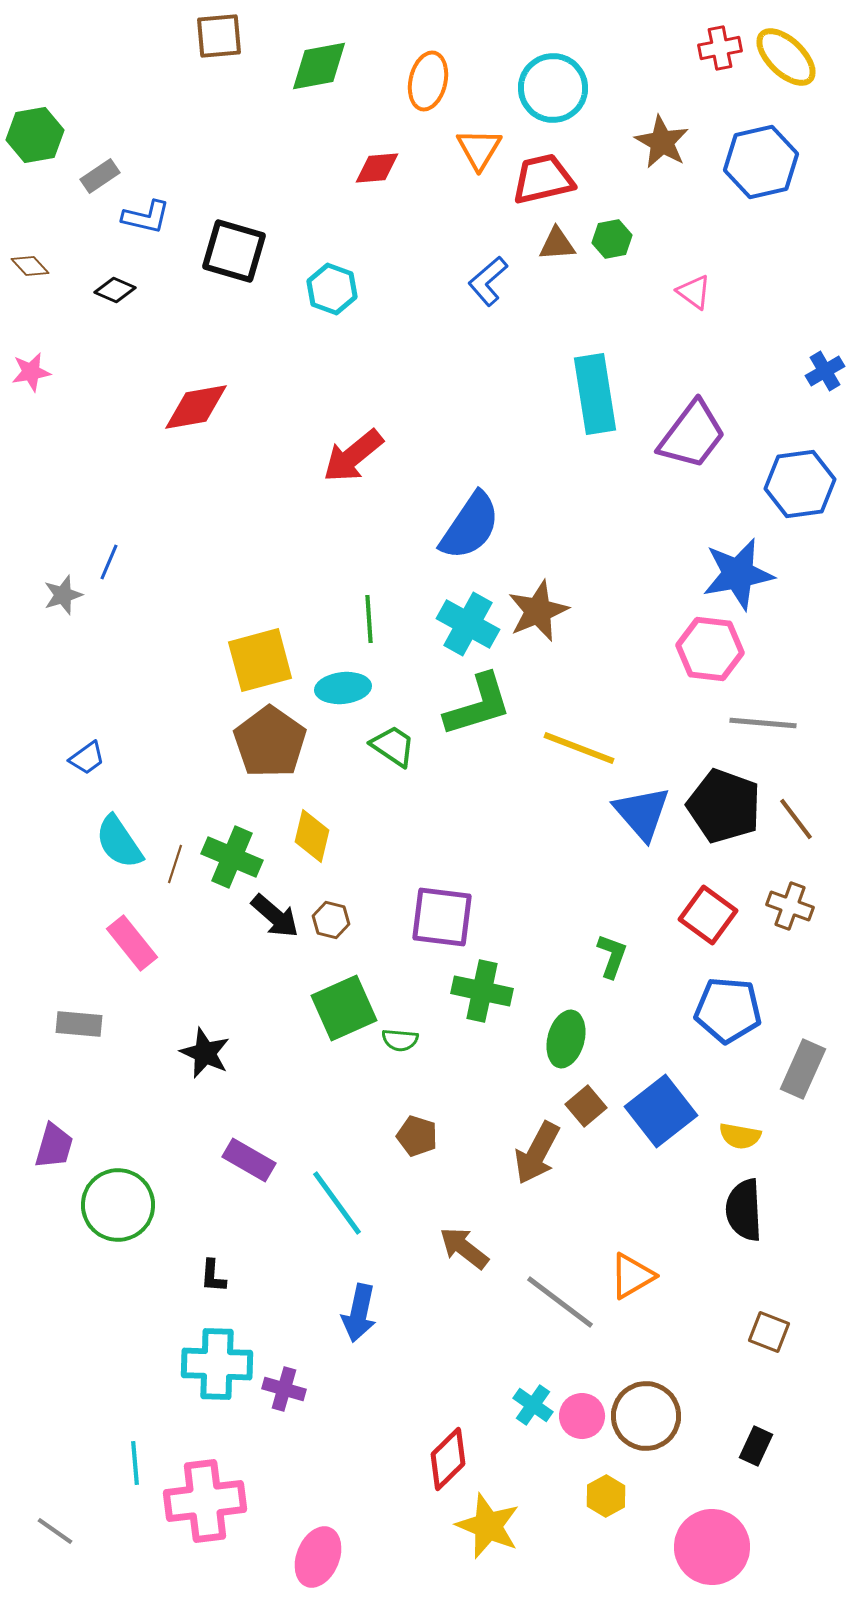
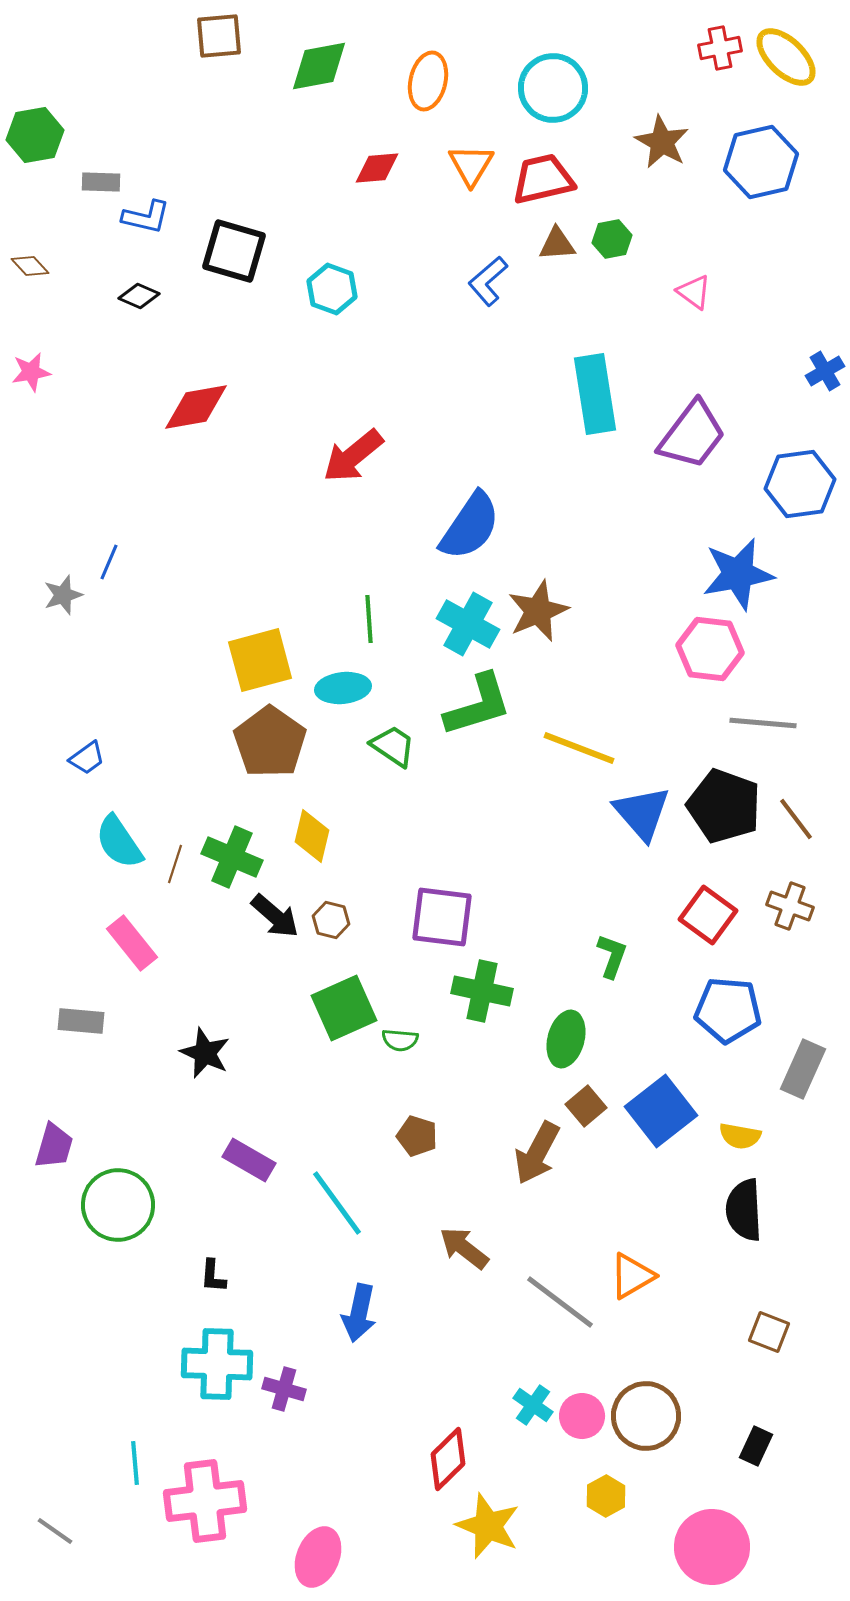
orange triangle at (479, 149): moved 8 px left, 16 px down
gray rectangle at (100, 176): moved 1 px right, 6 px down; rotated 36 degrees clockwise
black diamond at (115, 290): moved 24 px right, 6 px down
gray rectangle at (79, 1024): moved 2 px right, 3 px up
